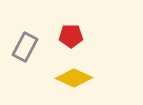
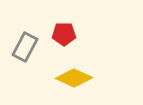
red pentagon: moved 7 px left, 2 px up
